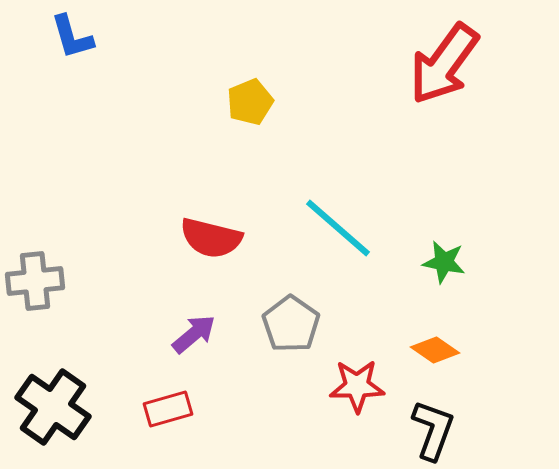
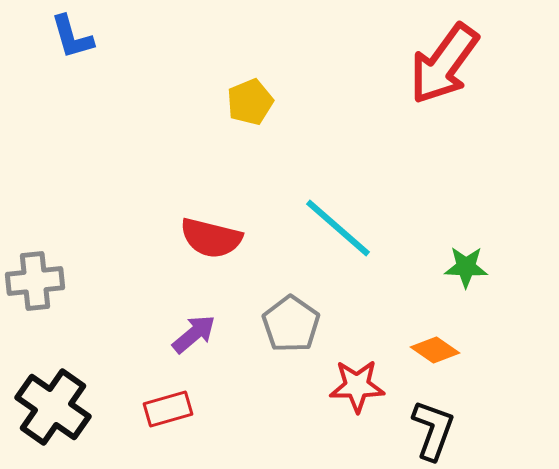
green star: moved 22 px right, 5 px down; rotated 9 degrees counterclockwise
